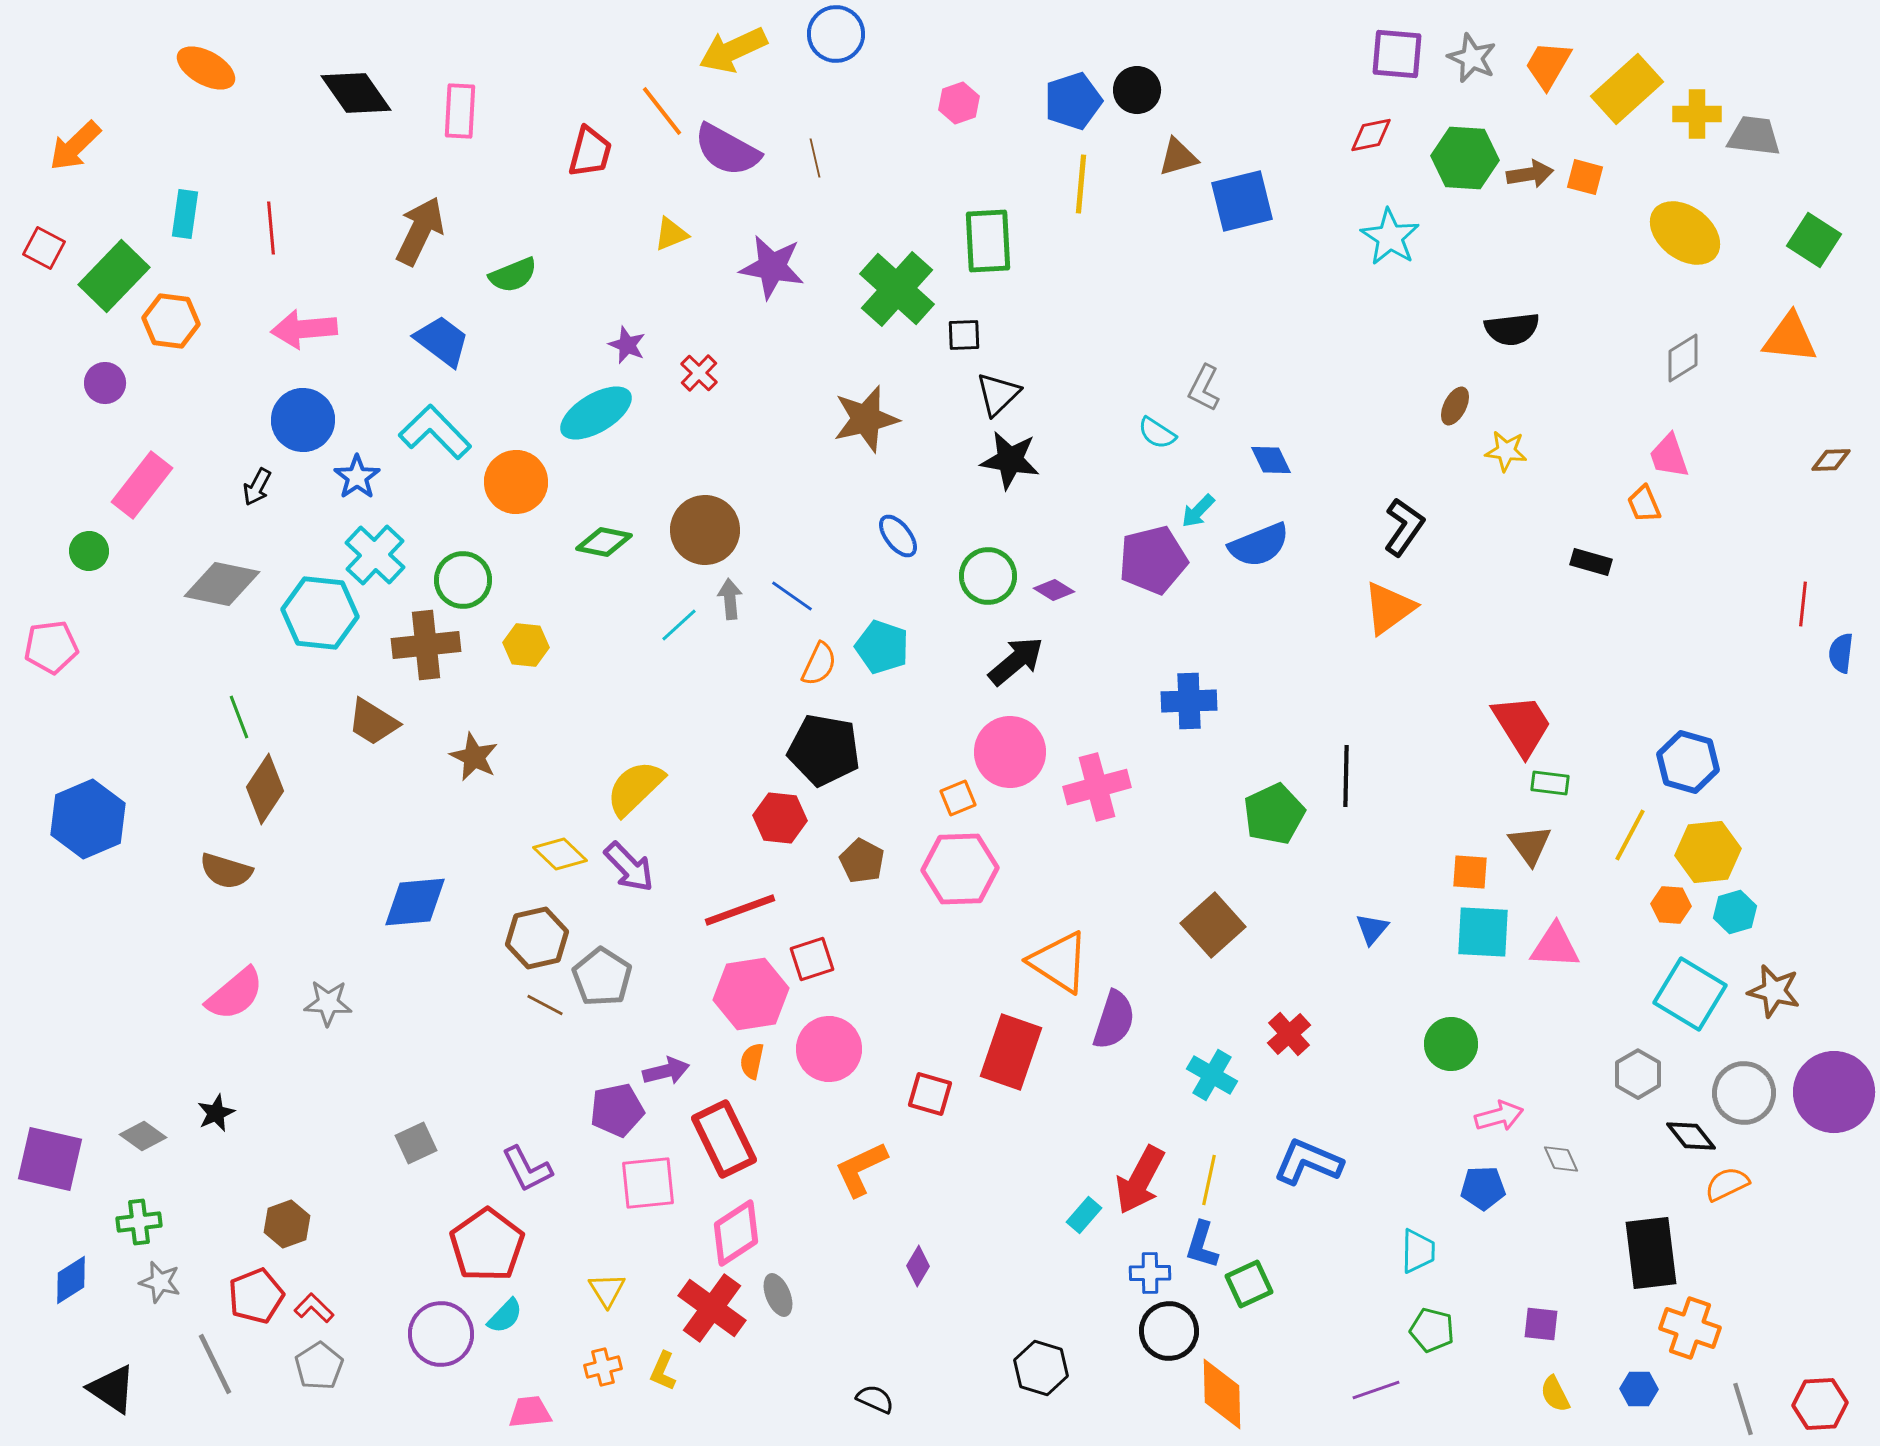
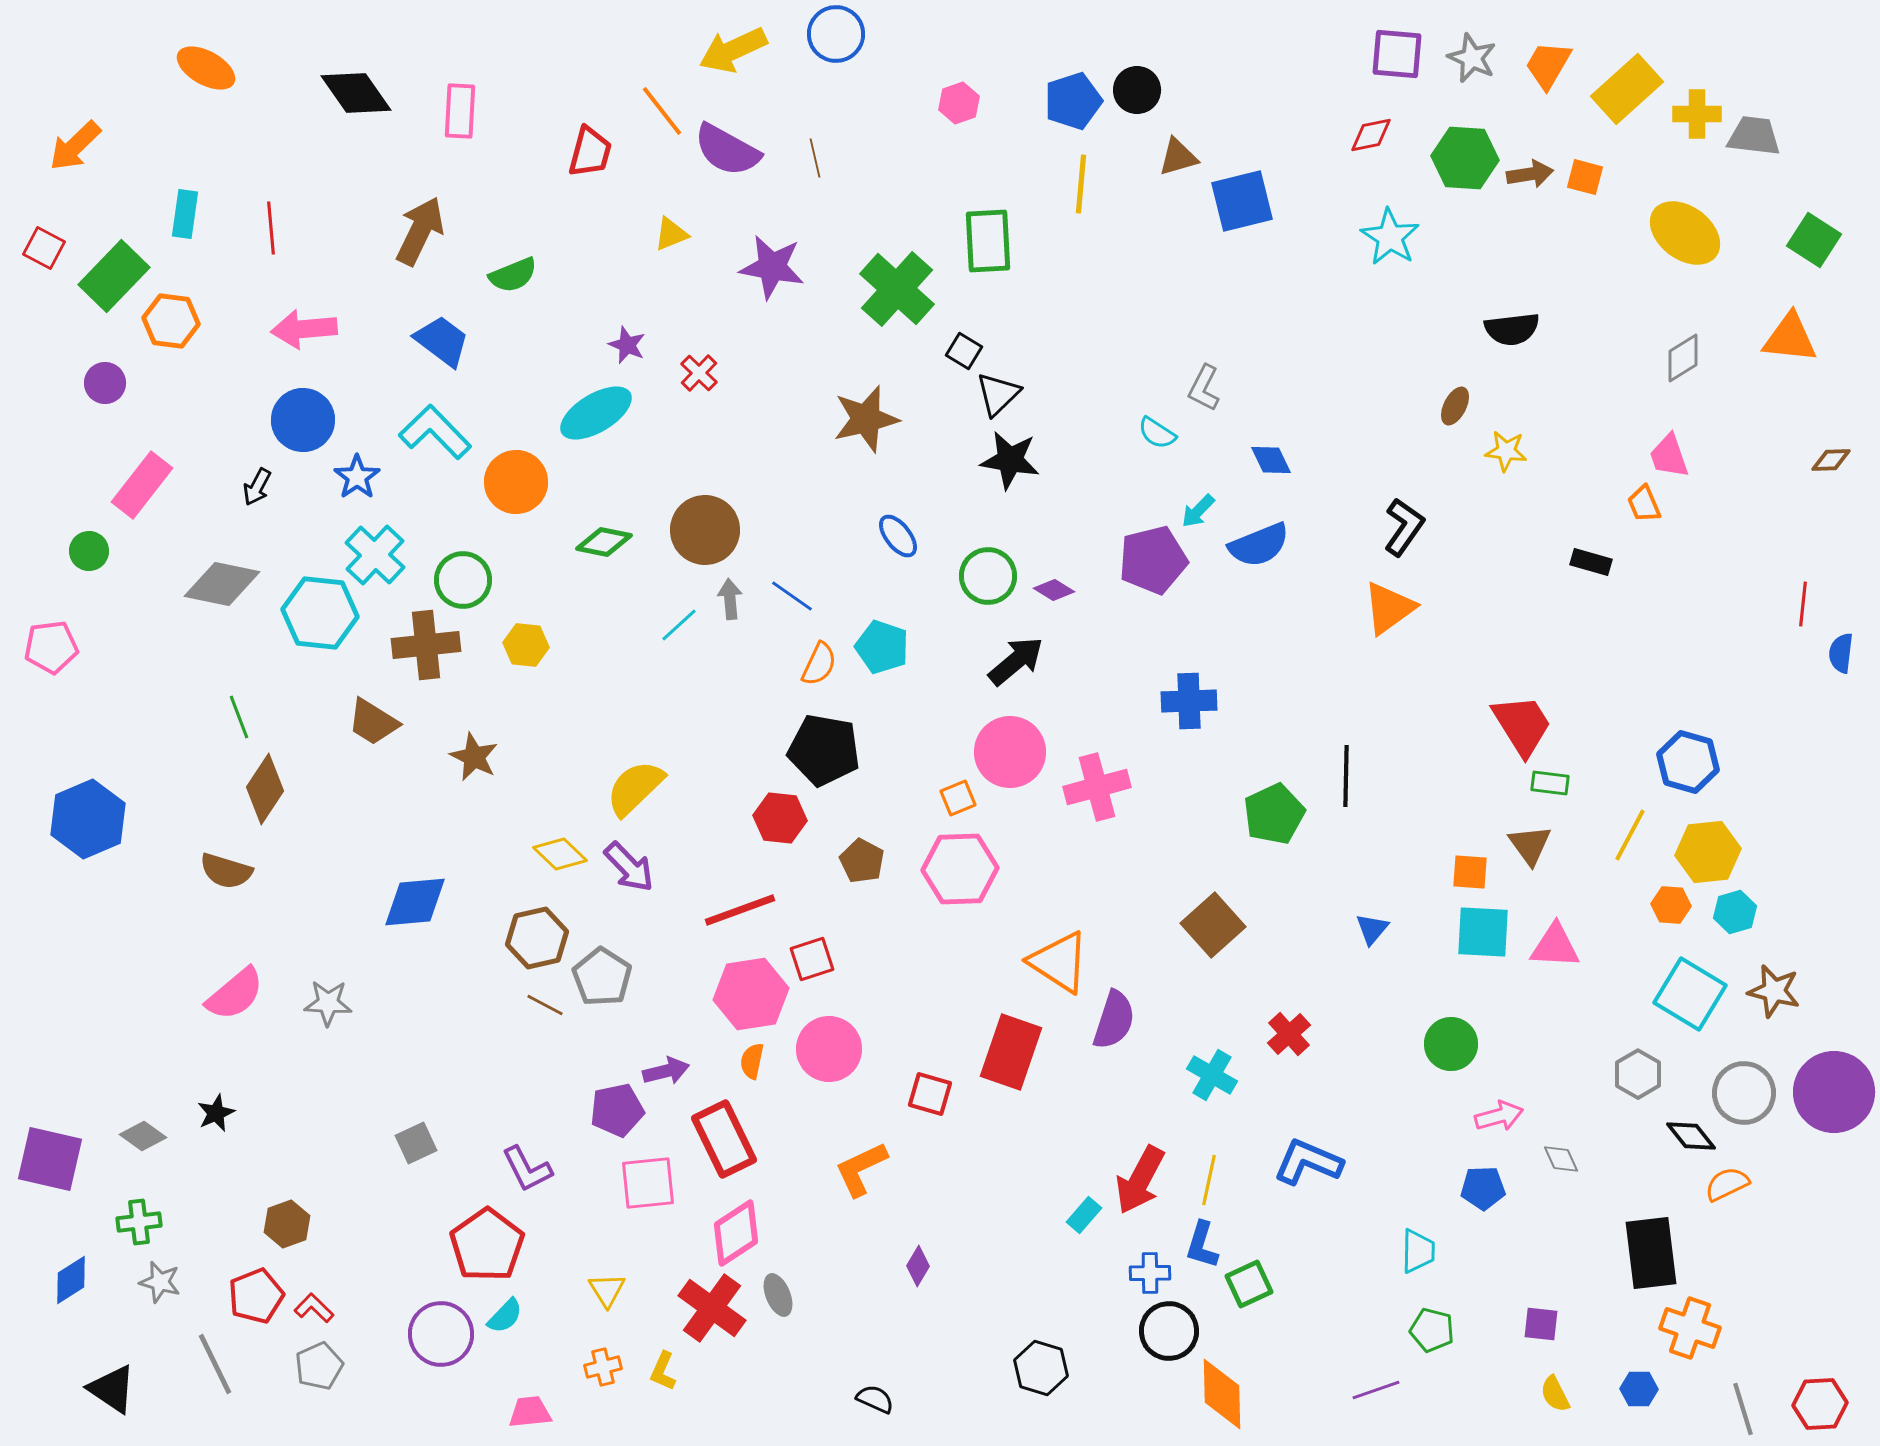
black square at (964, 335): moved 16 px down; rotated 33 degrees clockwise
gray pentagon at (319, 1366): rotated 9 degrees clockwise
